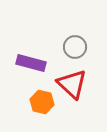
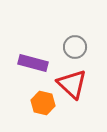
purple rectangle: moved 2 px right
orange hexagon: moved 1 px right, 1 px down
